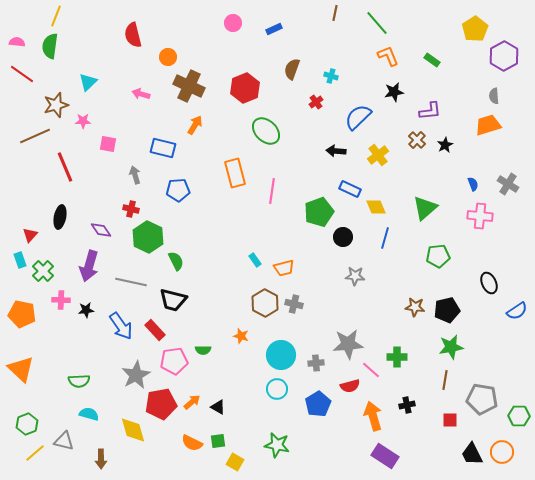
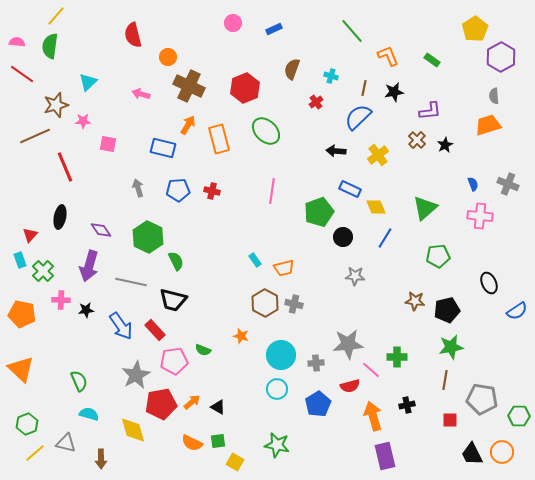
brown line at (335, 13): moved 29 px right, 75 px down
yellow line at (56, 16): rotated 20 degrees clockwise
green line at (377, 23): moved 25 px left, 8 px down
purple hexagon at (504, 56): moved 3 px left, 1 px down
orange arrow at (195, 125): moved 7 px left
orange rectangle at (235, 173): moved 16 px left, 34 px up
gray arrow at (135, 175): moved 3 px right, 13 px down
gray cross at (508, 184): rotated 10 degrees counterclockwise
red cross at (131, 209): moved 81 px right, 18 px up
blue line at (385, 238): rotated 15 degrees clockwise
brown star at (415, 307): moved 6 px up
green semicircle at (203, 350): rotated 21 degrees clockwise
green semicircle at (79, 381): rotated 110 degrees counterclockwise
gray triangle at (64, 441): moved 2 px right, 2 px down
purple rectangle at (385, 456): rotated 44 degrees clockwise
